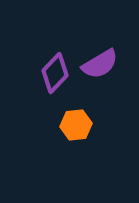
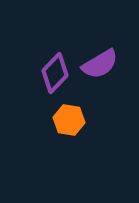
orange hexagon: moved 7 px left, 5 px up; rotated 16 degrees clockwise
